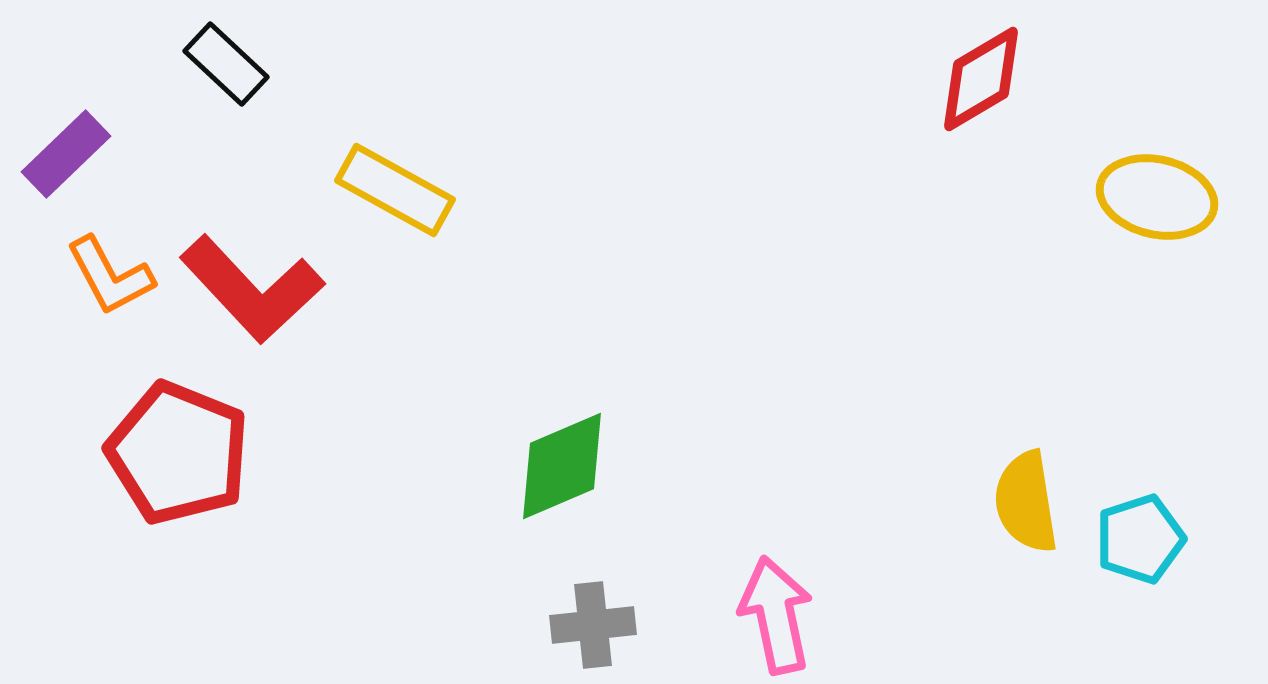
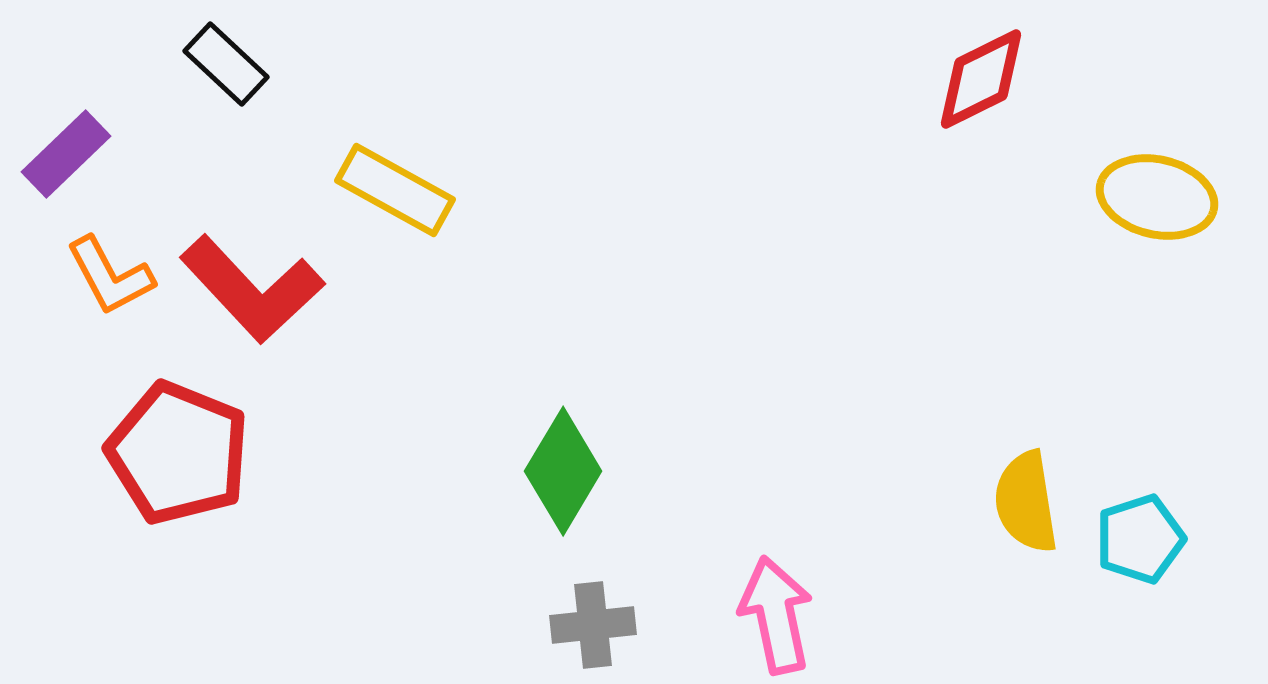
red diamond: rotated 4 degrees clockwise
green diamond: moved 1 px right, 5 px down; rotated 36 degrees counterclockwise
